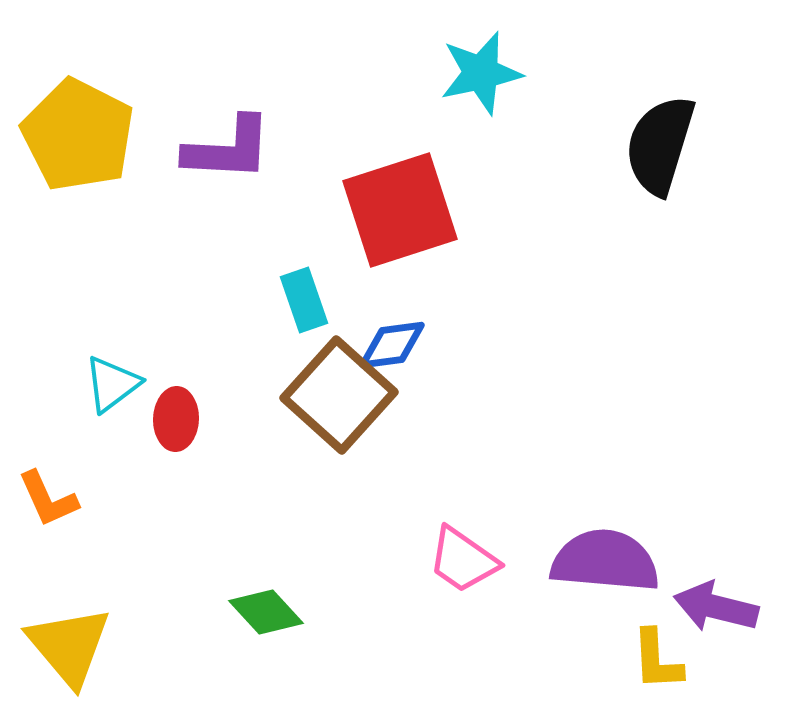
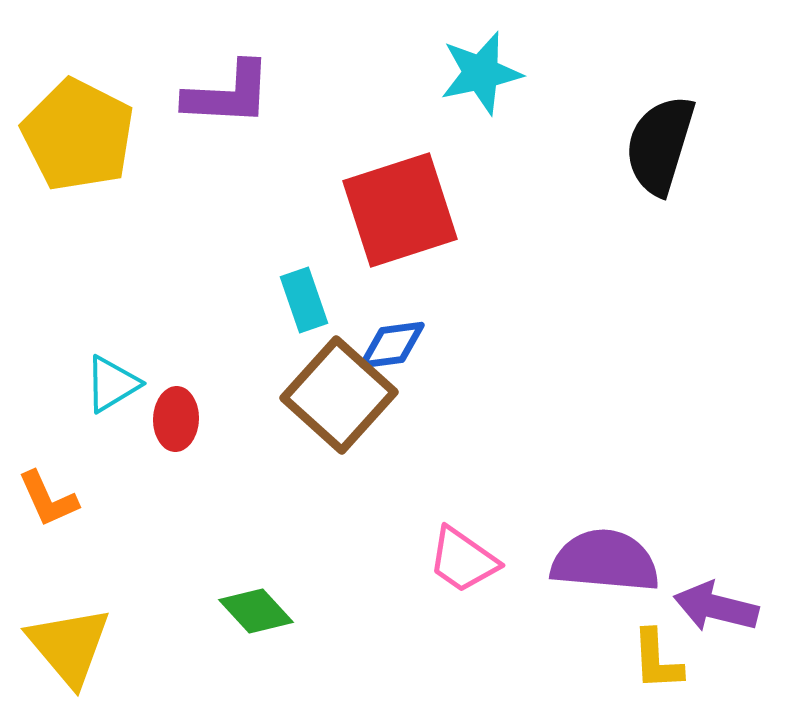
purple L-shape: moved 55 px up
cyan triangle: rotated 6 degrees clockwise
green diamond: moved 10 px left, 1 px up
